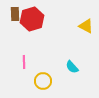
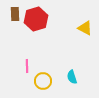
red hexagon: moved 4 px right
yellow triangle: moved 1 px left, 2 px down
pink line: moved 3 px right, 4 px down
cyan semicircle: moved 10 px down; rotated 24 degrees clockwise
